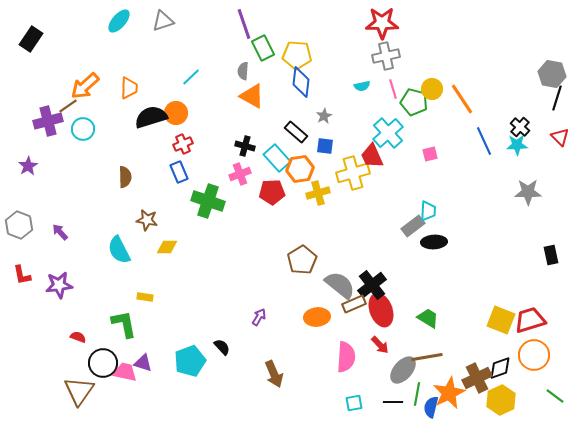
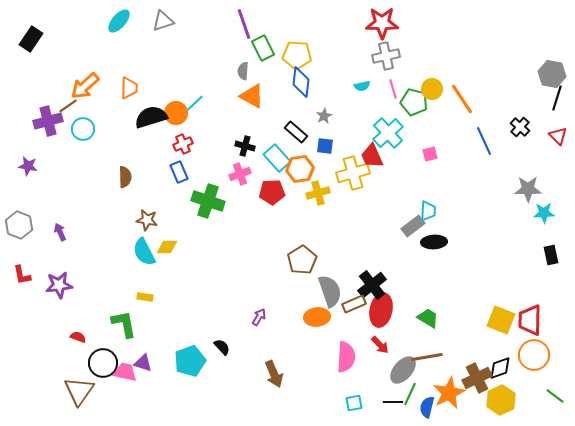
cyan line at (191, 77): moved 4 px right, 26 px down
red triangle at (560, 137): moved 2 px left, 1 px up
cyan star at (517, 145): moved 27 px right, 68 px down
purple star at (28, 166): rotated 30 degrees counterclockwise
gray star at (528, 192): moved 3 px up
purple arrow at (60, 232): rotated 18 degrees clockwise
cyan semicircle at (119, 250): moved 25 px right, 2 px down
gray semicircle at (340, 285): moved 10 px left, 6 px down; rotated 32 degrees clockwise
red ellipse at (381, 310): rotated 32 degrees clockwise
red trapezoid at (530, 320): rotated 72 degrees counterclockwise
green line at (417, 394): moved 7 px left; rotated 15 degrees clockwise
blue semicircle at (431, 407): moved 4 px left
